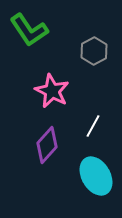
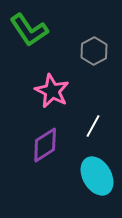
purple diamond: moved 2 px left; rotated 15 degrees clockwise
cyan ellipse: moved 1 px right
